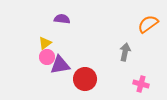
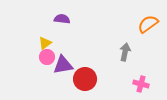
purple triangle: moved 3 px right
